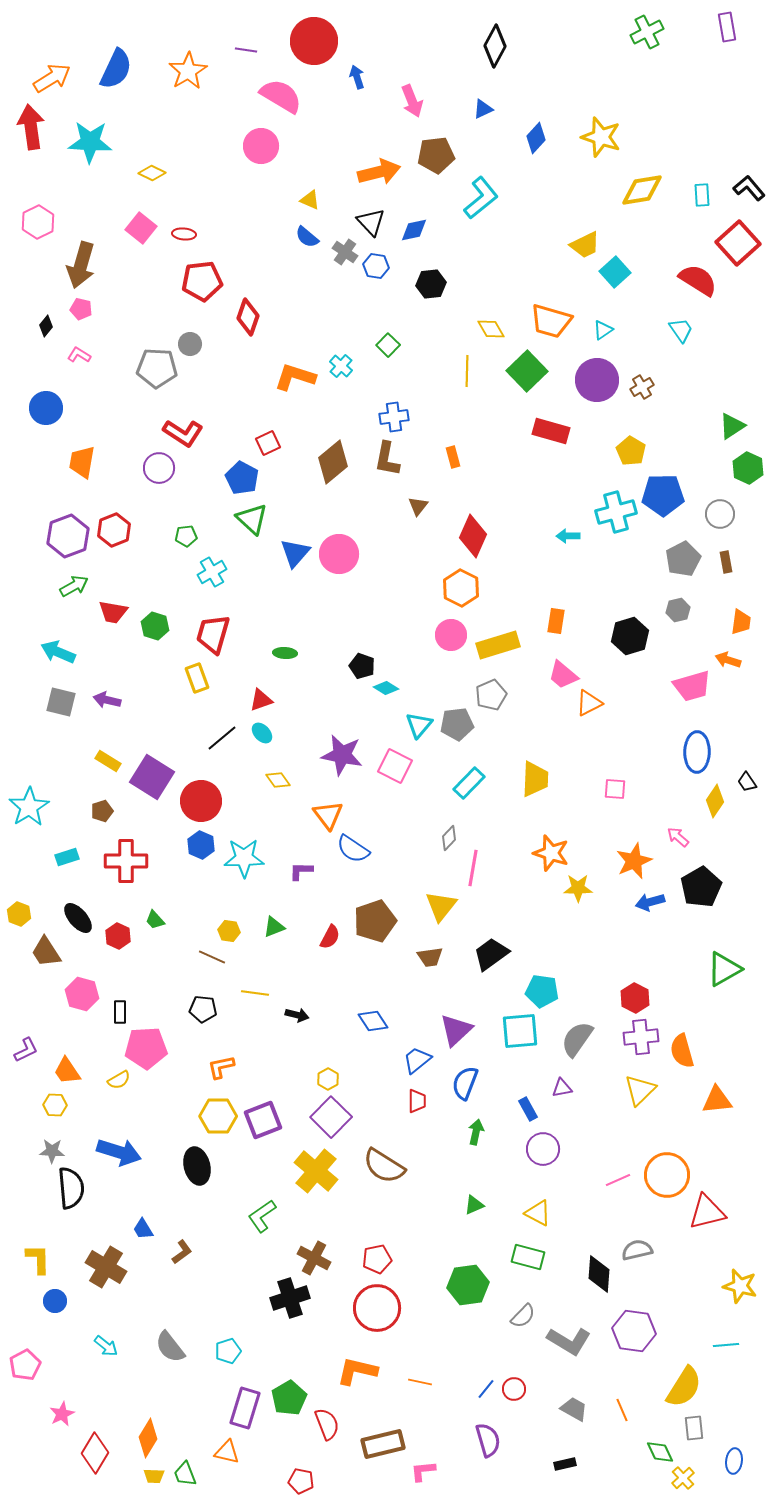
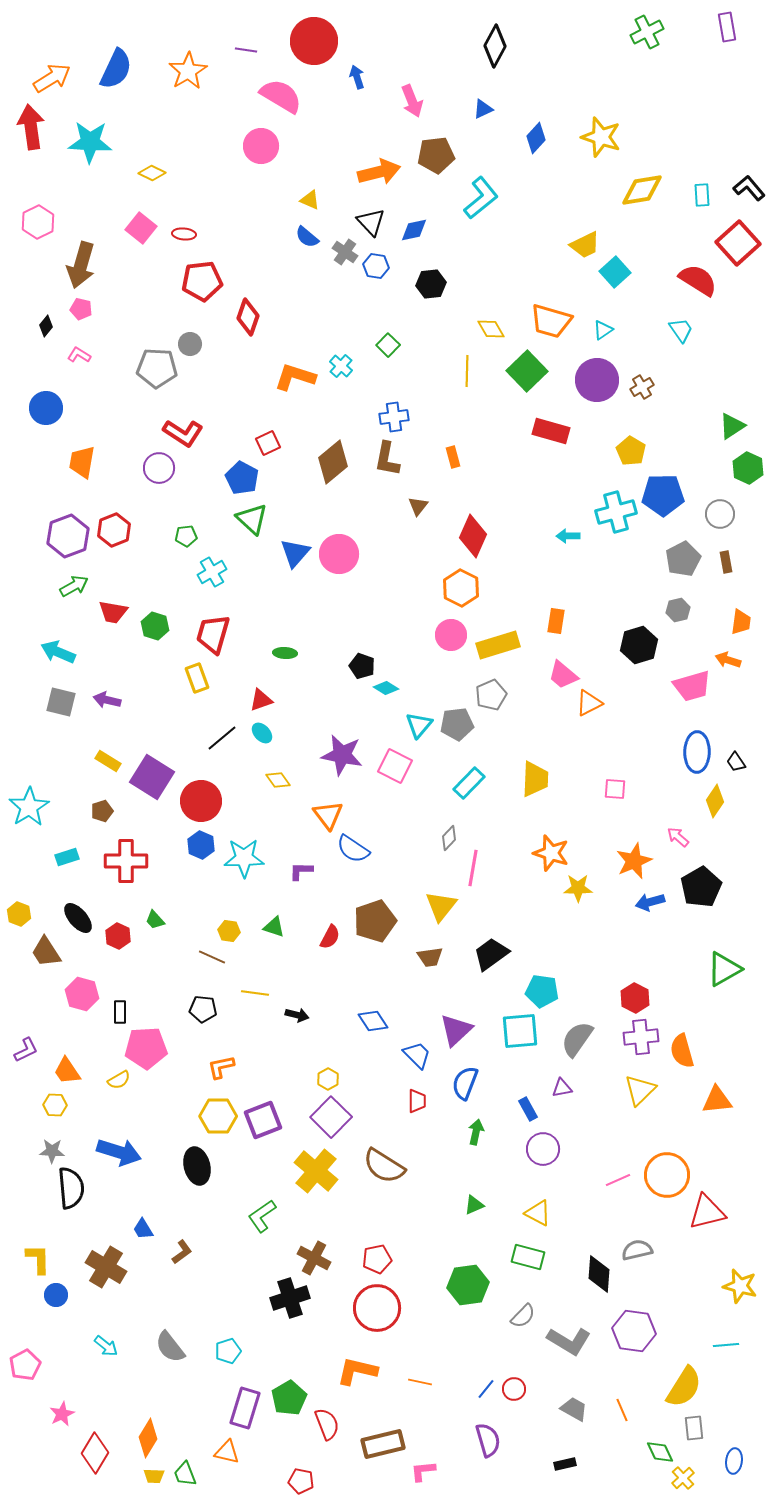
black hexagon at (630, 636): moved 9 px right, 9 px down
black trapezoid at (747, 782): moved 11 px left, 20 px up
green triangle at (274, 927): rotated 40 degrees clockwise
blue trapezoid at (417, 1060): moved 5 px up; rotated 84 degrees clockwise
blue circle at (55, 1301): moved 1 px right, 6 px up
